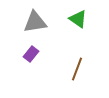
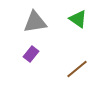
brown line: rotated 30 degrees clockwise
